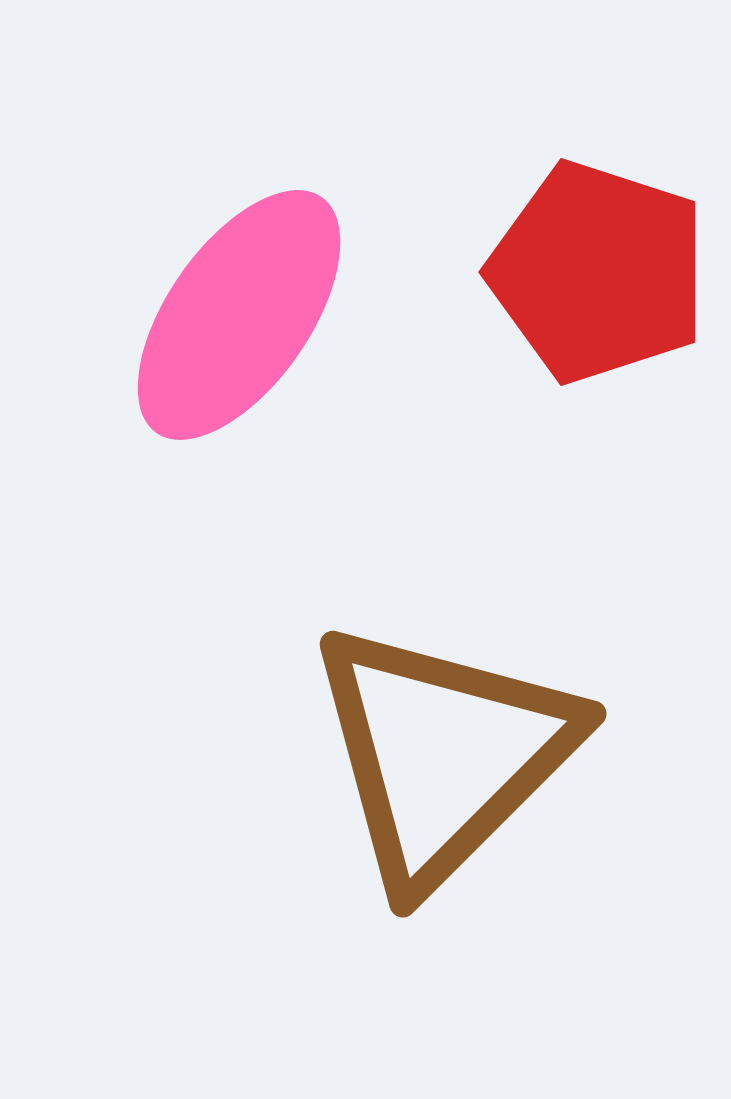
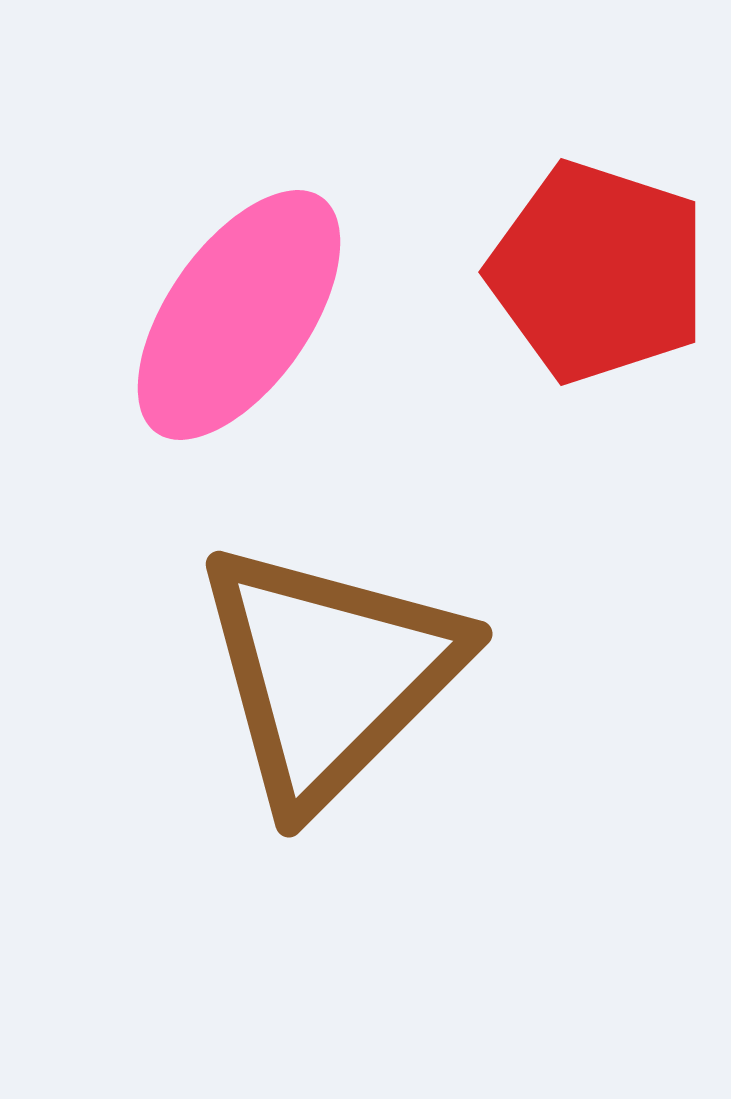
brown triangle: moved 114 px left, 80 px up
